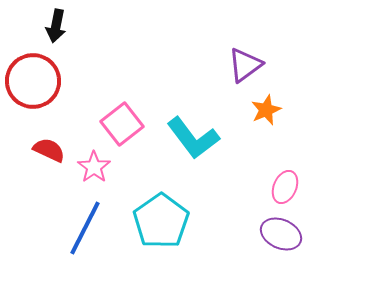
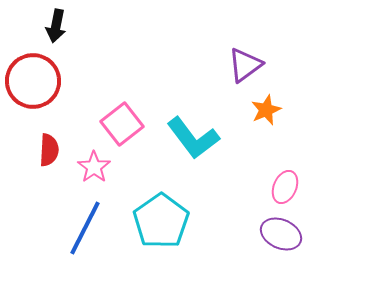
red semicircle: rotated 68 degrees clockwise
